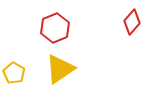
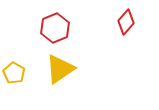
red diamond: moved 6 px left
